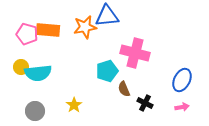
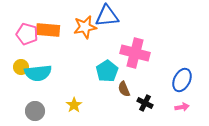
cyan pentagon: rotated 15 degrees counterclockwise
